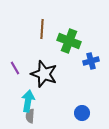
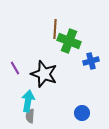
brown line: moved 13 px right
